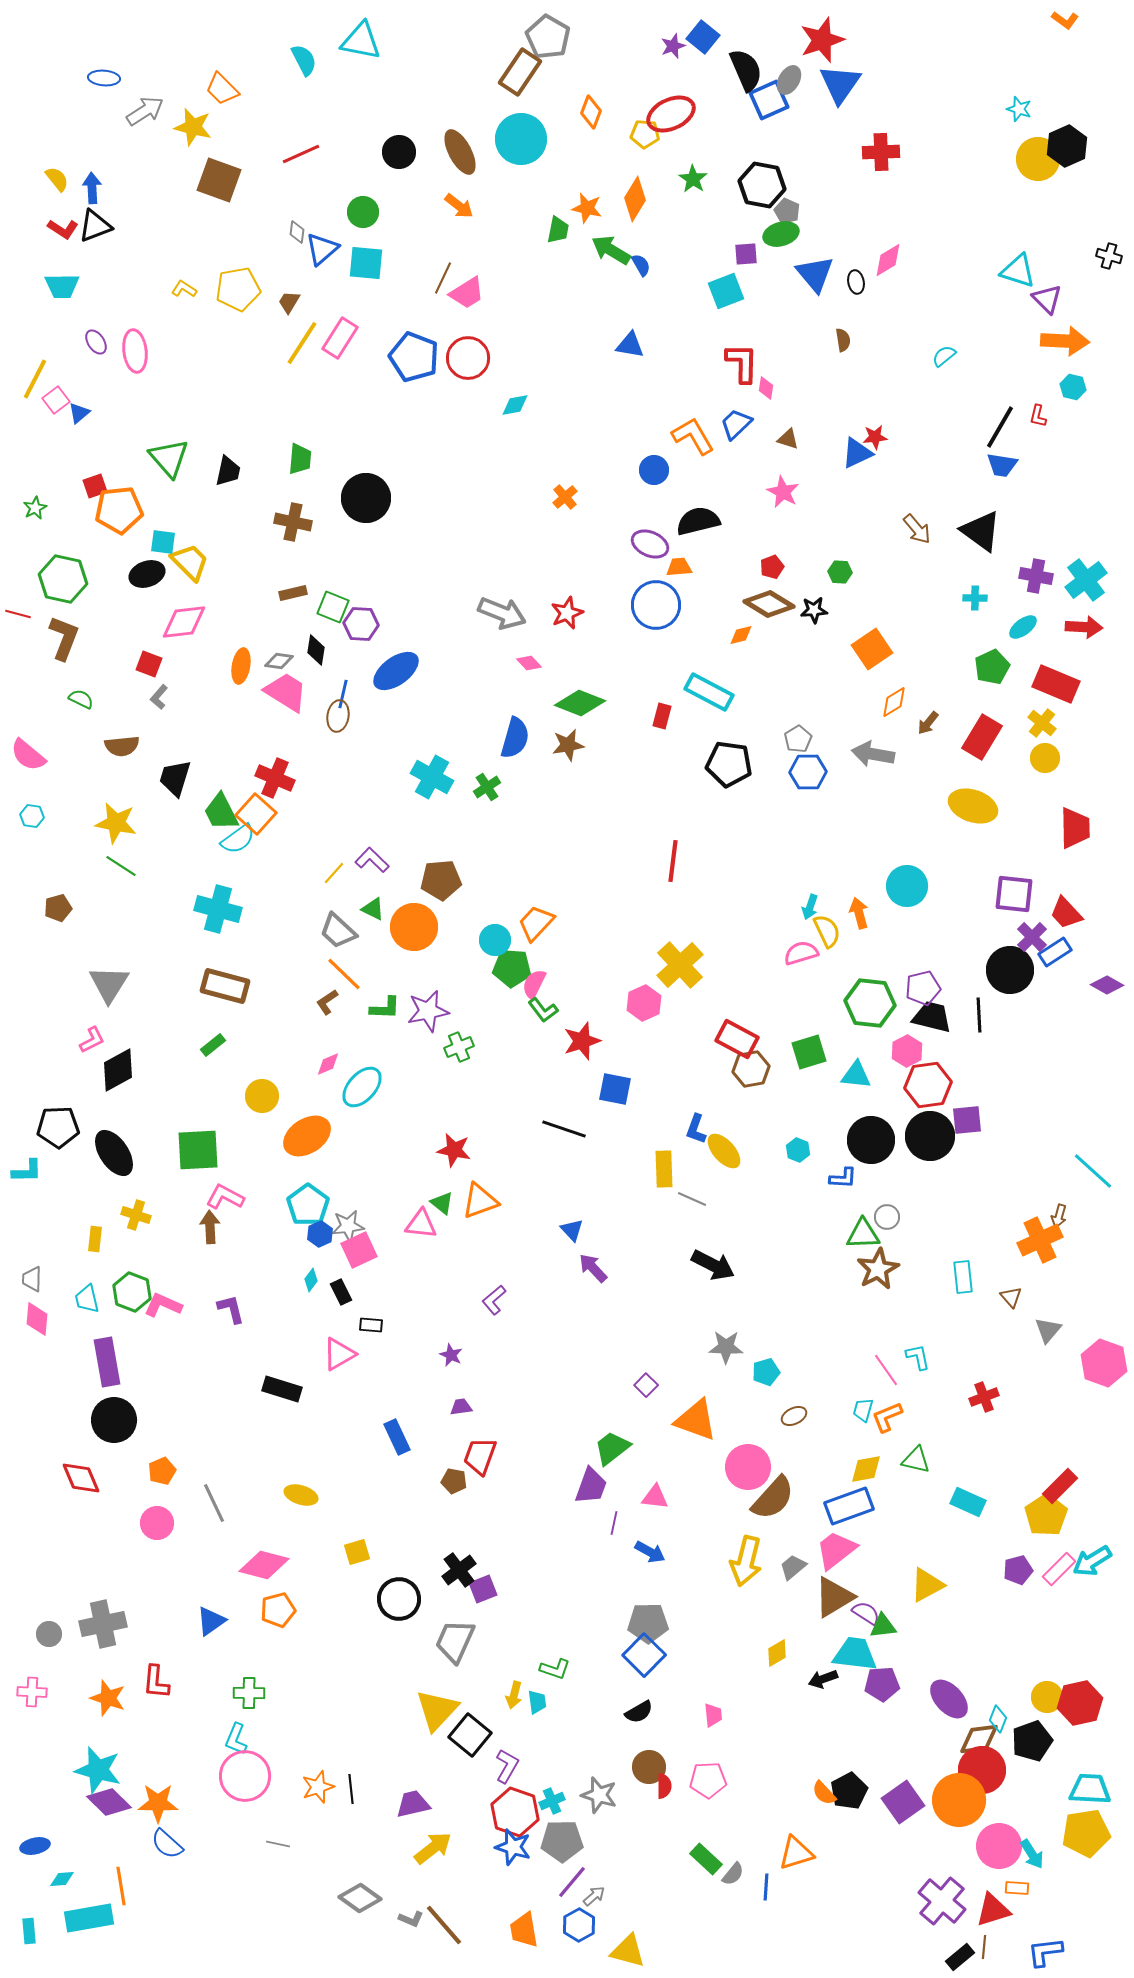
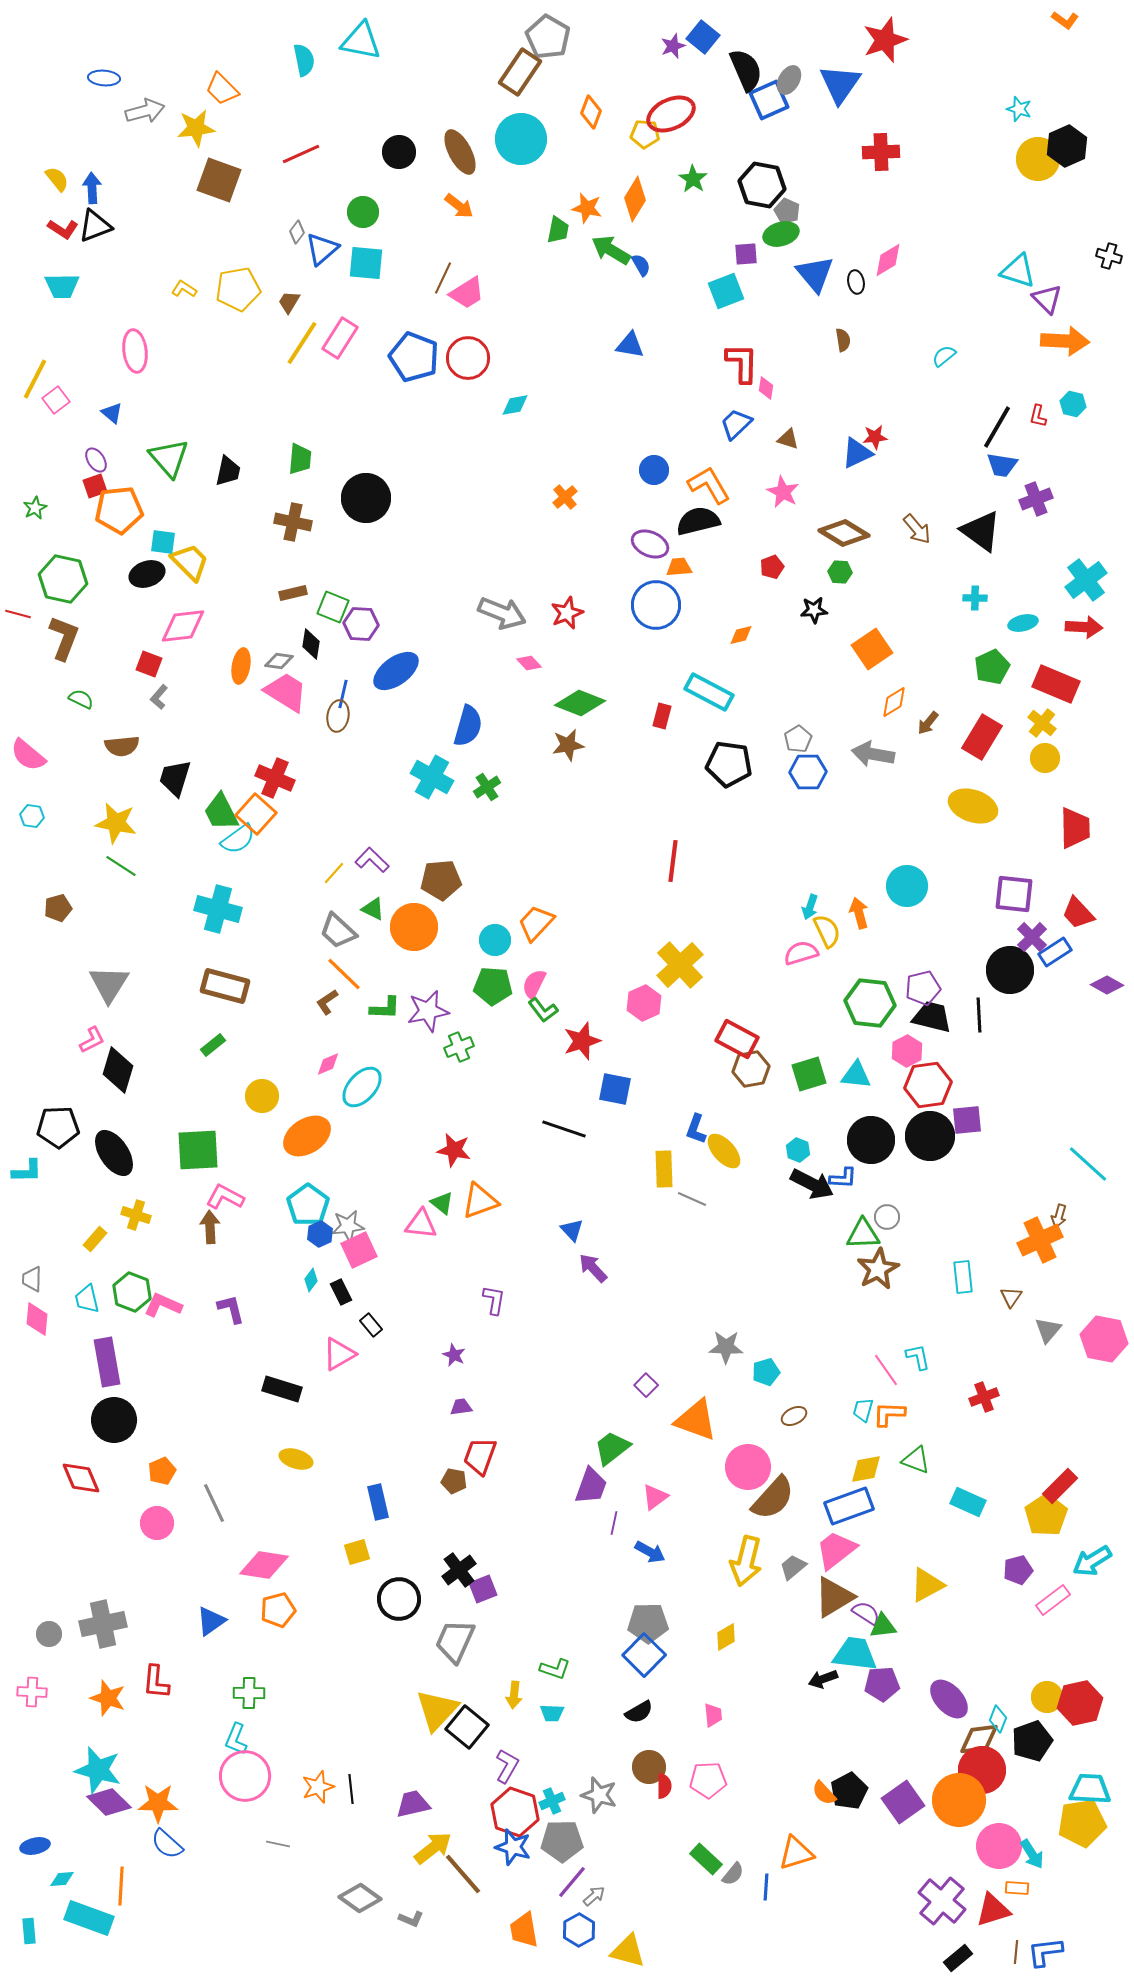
red star at (822, 40): moved 63 px right
cyan semicircle at (304, 60): rotated 16 degrees clockwise
gray arrow at (145, 111): rotated 18 degrees clockwise
yellow star at (193, 127): moved 3 px right, 1 px down; rotated 21 degrees counterclockwise
gray diamond at (297, 232): rotated 30 degrees clockwise
purple ellipse at (96, 342): moved 118 px down
cyan hexagon at (1073, 387): moved 17 px down
blue triangle at (79, 413): moved 33 px right; rotated 40 degrees counterclockwise
black line at (1000, 427): moved 3 px left
orange L-shape at (693, 436): moved 16 px right, 49 px down
purple cross at (1036, 576): moved 77 px up; rotated 32 degrees counterclockwise
brown diamond at (769, 604): moved 75 px right, 71 px up
pink diamond at (184, 622): moved 1 px left, 4 px down
cyan ellipse at (1023, 627): moved 4 px up; rotated 24 degrees clockwise
black diamond at (316, 650): moved 5 px left, 6 px up
blue semicircle at (515, 738): moved 47 px left, 12 px up
red trapezoid at (1066, 913): moved 12 px right
green pentagon at (512, 968): moved 19 px left, 18 px down
green square at (809, 1052): moved 22 px down
black diamond at (118, 1070): rotated 45 degrees counterclockwise
cyan line at (1093, 1171): moved 5 px left, 7 px up
yellow rectangle at (95, 1239): rotated 35 degrees clockwise
black arrow at (713, 1265): moved 99 px right, 81 px up
brown triangle at (1011, 1297): rotated 15 degrees clockwise
purple L-shape at (494, 1300): rotated 140 degrees clockwise
black rectangle at (371, 1325): rotated 45 degrees clockwise
purple star at (451, 1355): moved 3 px right
pink hexagon at (1104, 1363): moved 24 px up; rotated 9 degrees counterclockwise
orange L-shape at (887, 1417): moved 2 px right, 3 px up; rotated 24 degrees clockwise
blue rectangle at (397, 1437): moved 19 px left, 65 px down; rotated 12 degrees clockwise
green triangle at (916, 1460): rotated 8 degrees clockwise
yellow ellipse at (301, 1495): moved 5 px left, 36 px up
pink triangle at (655, 1497): rotated 44 degrees counterclockwise
pink diamond at (264, 1565): rotated 6 degrees counterclockwise
pink rectangle at (1059, 1569): moved 6 px left, 31 px down; rotated 8 degrees clockwise
yellow diamond at (777, 1653): moved 51 px left, 16 px up
yellow arrow at (514, 1695): rotated 8 degrees counterclockwise
cyan trapezoid at (537, 1702): moved 15 px right, 11 px down; rotated 100 degrees clockwise
black square at (470, 1735): moved 3 px left, 8 px up
yellow pentagon at (1086, 1833): moved 4 px left, 10 px up
orange line at (121, 1886): rotated 12 degrees clockwise
cyan rectangle at (89, 1918): rotated 30 degrees clockwise
brown line at (444, 1925): moved 19 px right, 51 px up
blue hexagon at (579, 1925): moved 5 px down
brown line at (984, 1947): moved 32 px right, 5 px down
black rectangle at (960, 1957): moved 2 px left, 1 px down
